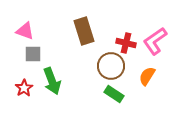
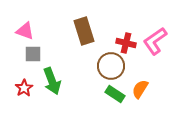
orange semicircle: moved 7 px left, 13 px down
green rectangle: moved 1 px right
